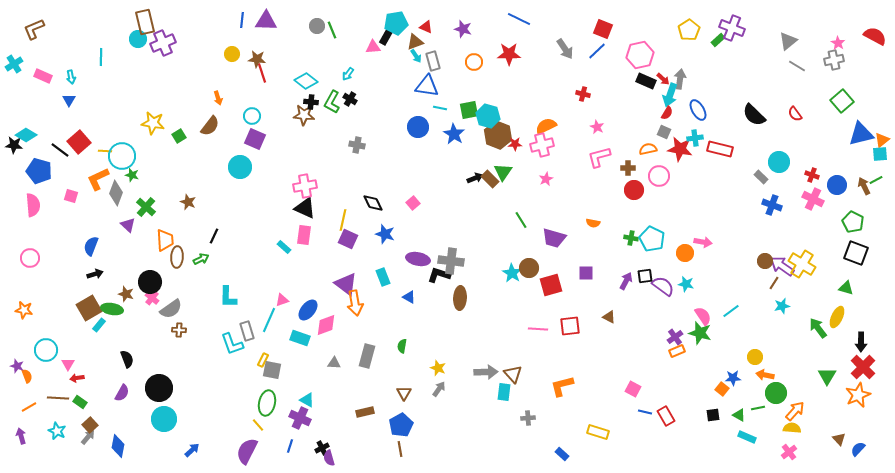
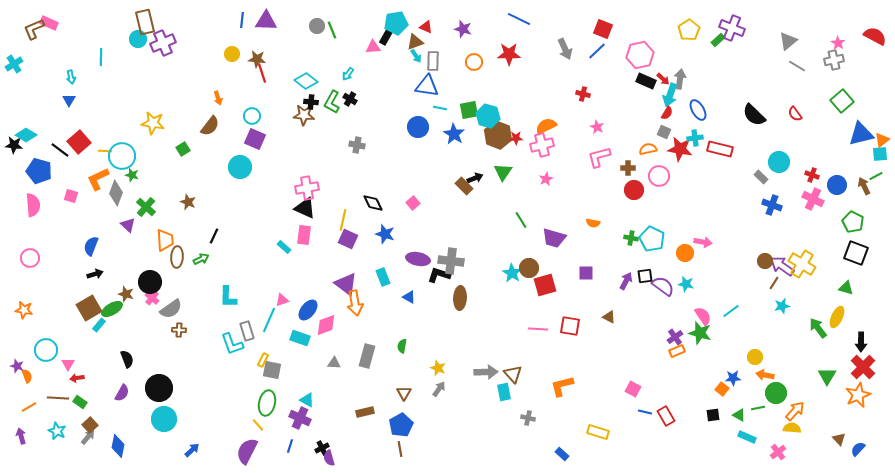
gray arrow at (565, 49): rotated 10 degrees clockwise
gray rectangle at (433, 61): rotated 18 degrees clockwise
pink rectangle at (43, 76): moved 6 px right, 53 px up
green square at (179, 136): moved 4 px right, 13 px down
red star at (515, 144): moved 1 px right, 6 px up
brown rectangle at (490, 179): moved 26 px left, 7 px down
green line at (876, 180): moved 4 px up
pink cross at (305, 186): moved 2 px right, 2 px down
red square at (551, 285): moved 6 px left
green ellipse at (112, 309): rotated 40 degrees counterclockwise
red square at (570, 326): rotated 15 degrees clockwise
cyan rectangle at (504, 392): rotated 18 degrees counterclockwise
gray cross at (528, 418): rotated 16 degrees clockwise
pink cross at (789, 452): moved 11 px left
